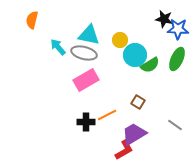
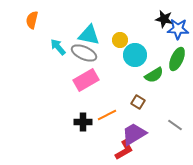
gray ellipse: rotated 10 degrees clockwise
green semicircle: moved 4 px right, 10 px down
black cross: moved 3 px left
